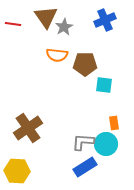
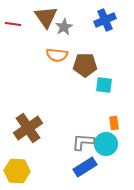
brown pentagon: moved 1 px down
